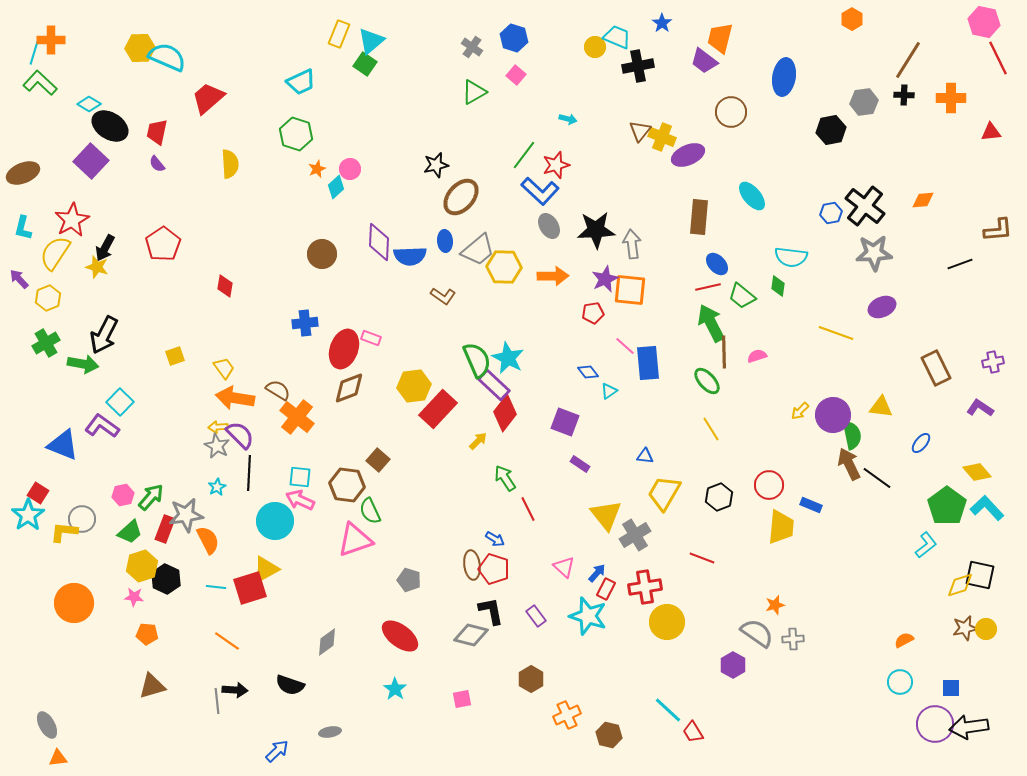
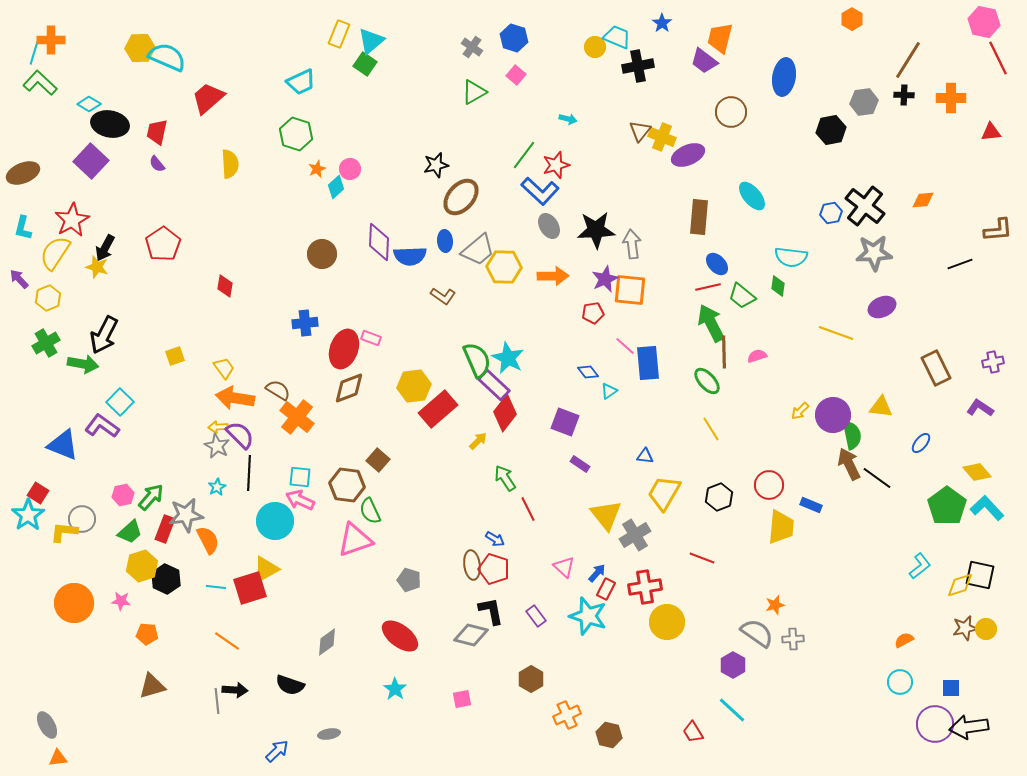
black ellipse at (110, 126): moved 2 px up; rotated 21 degrees counterclockwise
red rectangle at (438, 409): rotated 6 degrees clockwise
cyan L-shape at (926, 545): moved 6 px left, 21 px down
pink star at (134, 597): moved 13 px left, 4 px down
cyan line at (668, 710): moved 64 px right
gray ellipse at (330, 732): moved 1 px left, 2 px down
